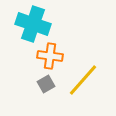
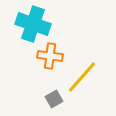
yellow line: moved 1 px left, 3 px up
gray square: moved 8 px right, 15 px down
